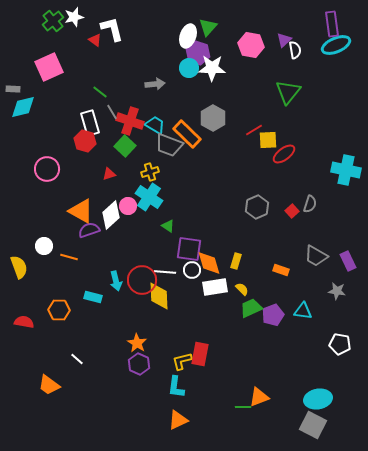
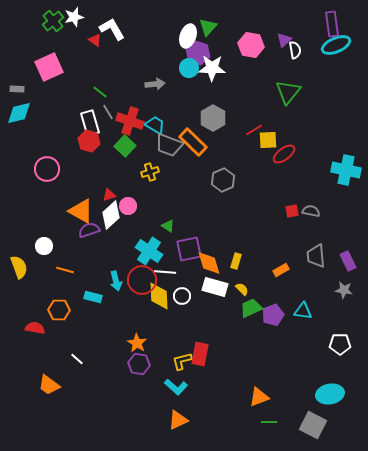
white L-shape at (112, 29): rotated 16 degrees counterclockwise
gray rectangle at (13, 89): moved 4 px right
cyan diamond at (23, 107): moved 4 px left, 6 px down
gray line at (112, 112): moved 4 px left
orange rectangle at (187, 134): moved 6 px right, 8 px down
red hexagon at (85, 141): moved 4 px right
red triangle at (109, 174): moved 21 px down
cyan cross at (149, 197): moved 54 px down
gray semicircle at (310, 204): moved 1 px right, 7 px down; rotated 96 degrees counterclockwise
gray hexagon at (257, 207): moved 34 px left, 27 px up
red square at (292, 211): rotated 32 degrees clockwise
purple square at (189, 249): rotated 20 degrees counterclockwise
gray trapezoid at (316, 256): rotated 55 degrees clockwise
orange line at (69, 257): moved 4 px left, 13 px down
white circle at (192, 270): moved 10 px left, 26 px down
orange rectangle at (281, 270): rotated 49 degrees counterclockwise
white rectangle at (215, 287): rotated 25 degrees clockwise
gray star at (337, 291): moved 7 px right, 1 px up
red semicircle at (24, 322): moved 11 px right, 6 px down
white pentagon at (340, 344): rotated 10 degrees counterclockwise
purple hexagon at (139, 364): rotated 15 degrees counterclockwise
cyan L-shape at (176, 387): rotated 55 degrees counterclockwise
cyan ellipse at (318, 399): moved 12 px right, 5 px up
green line at (243, 407): moved 26 px right, 15 px down
